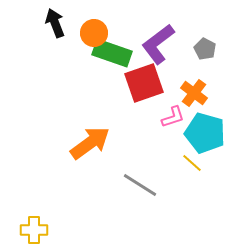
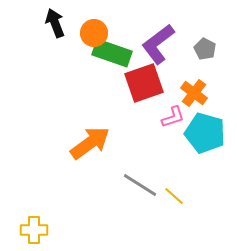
yellow line: moved 18 px left, 33 px down
